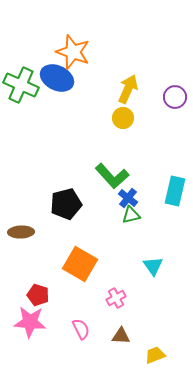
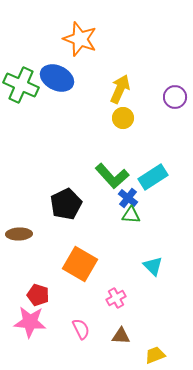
orange star: moved 7 px right, 13 px up
yellow arrow: moved 8 px left
cyan rectangle: moved 22 px left, 14 px up; rotated 44 degrees clockwise
black pentagon: rotated 12 degrees counterclockwise
green triangle: rotated 18 degrees clockwise
brown ellipse: moved 2 px left, 2 px down
cyan triangle: rotated 10 degrees counterclockwise
